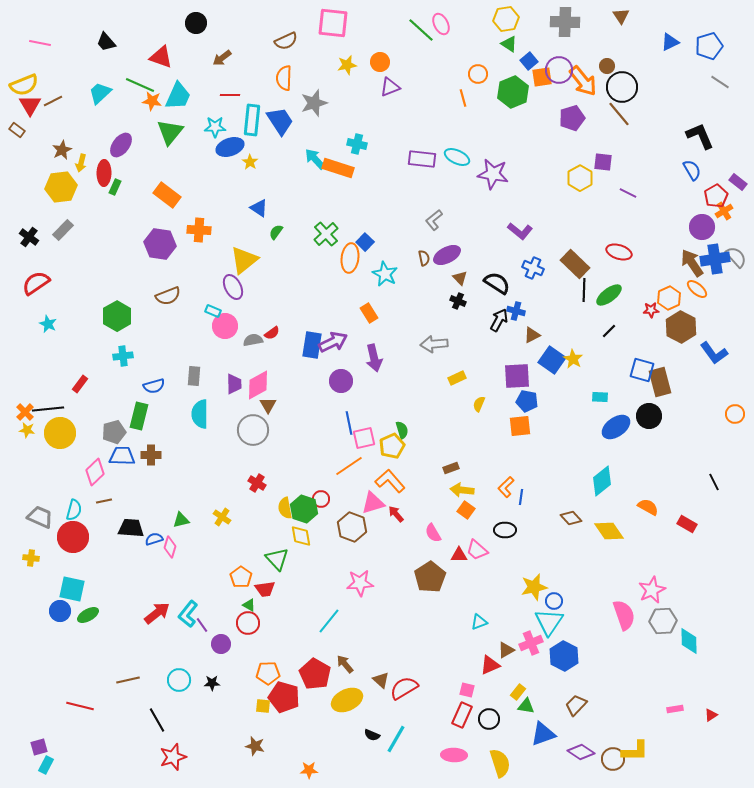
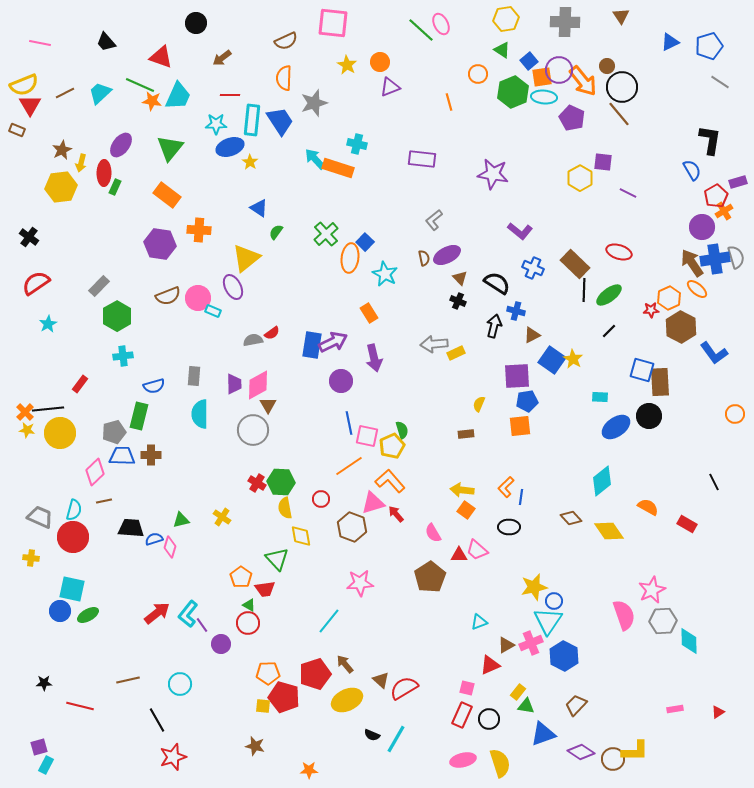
green triangle at (509, 44): moved 7 px left, 6 px down
yellow star at (347, 65): rotated 30 degrees counterclockwise
orange line at (463, 98): moved 14 px left, 4 px down
brown line at (53, 101): moved 12 px right, 8 px up
purple pentagon at (572, 118): rotated 30 degrees counterclockwise
cyan star at (215, 127): moved 1 px right, 3 px up
brown rectangle at (17, 130): rotated 14 degrees counterclockwise
green triangle at (170, 132): moved 16 px down
black L-shape at (700, 136): moved 10 px right, 4 px down; rotated 32 degrees clockwise
cyan ellipse at (457, 157): moved 87 px right, 60 px up; rotated 20 degrees counterclockwise
purple rectangle at (738, 182): rotated 54 degrees counterclockwise
gray rectangle at (63, 230): moved 36 px right, 56 px down
gray semicircle at (736, 257): rotated 25 degrees clockwise
yellow triangle at (244, 260): moved 2 px right, 2 px up
black arrow at (499, 320): moved 5 px left, 6 px down; rotated 15 degrees counterclockwise
cyan star at (48, 324): rotated 18 degrees clockwise
pink circle at (225, 326): moved 27 px left, 28 px up
yellow rectangle at (457, 378): moved 1 px left, 25 px up
brown rectangle at (660, 382): rotated 12 degrees clockwise
blue pentagon at (527, 401): rotated 20 degrees counterclockwise
pink square at (364, 438): moved 3 px right, 2 px up; rotated 25 degrees clockwise
brown rectangle at (451, 468): moved 15 px right, 34 px up; rotated 14 degrees clockwise
green hexagon at (304, 509): moved 23 px left, 27 px up; rotated 16 degrees counterclockwise
black ellipse at (505, 530): moved 4 px right, 3 px up
cyan triangle at (549, 622): moved 1 px left, 1 px up
brown triangle at (506, 650): moved 5 px up
red pentagon at (315, 674): rotated 24 degrees clockwise
cyan circle at (179, 680): moved 1 px right, 4 px down
black star at (212, 683): moved 168 px left
pink square at (467, 690): moved 2 px up
red triangle at (711, 715): moved 7 px right, 3 px up
pink ellipse at (454, 755): moved 9 px right, 5 px down; rotated 15 degrees counterclockwise
